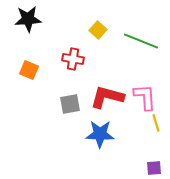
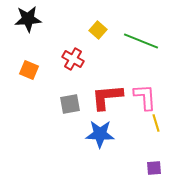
red cross: rotated 20 degrees clockwise
red L-shape: rotated 20 degrees counterclockwise
